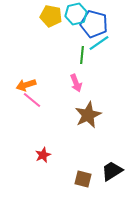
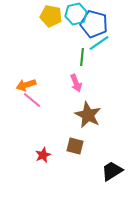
green line: moved 2 px down
brown star: rotated 20 degrees counterclockwise
brown square: moved 8 px left, 33 px up
